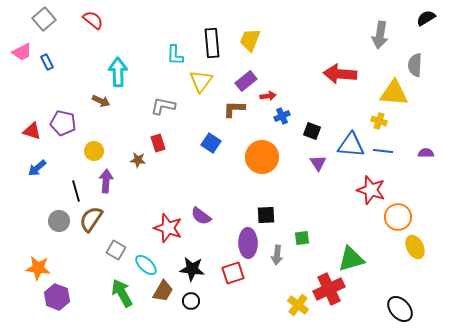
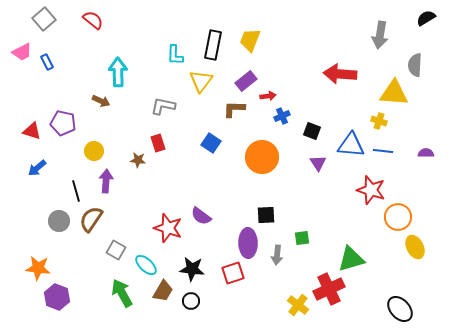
black rectangle at (212, 43): moved 1 px right, 2 px down; rotated 16 degrees clockwise
